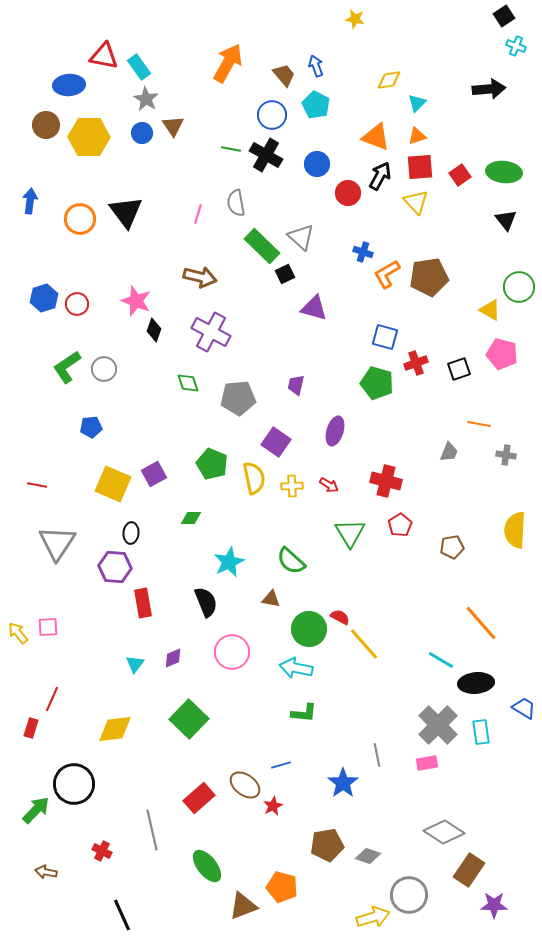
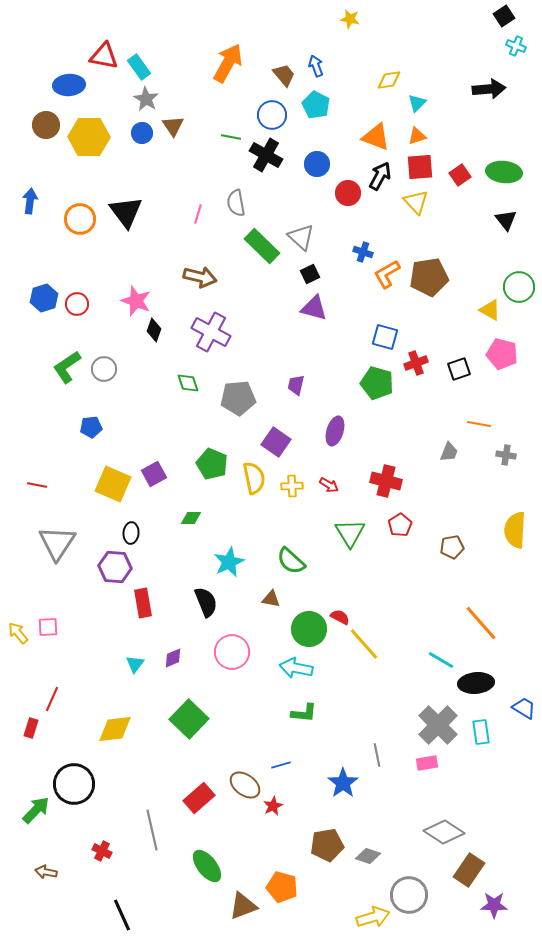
yellow star at (355, 19): moved 5 px left
green line at (231, 149): moved 12 px up
black square at (285, 274): moved 25 px right
